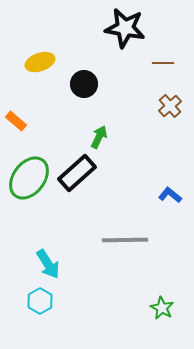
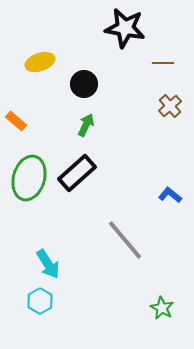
green arrow: moved 13 px left, 12 px up
green ellipse: rotated 21 degrees counterclockwise
gray line: rotated 51 degrees clockwise
